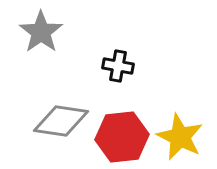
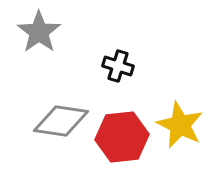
gray star: moved 2 px left
black cross: rotated 8 degrees clockwise
yellow star: moved 12 px up
